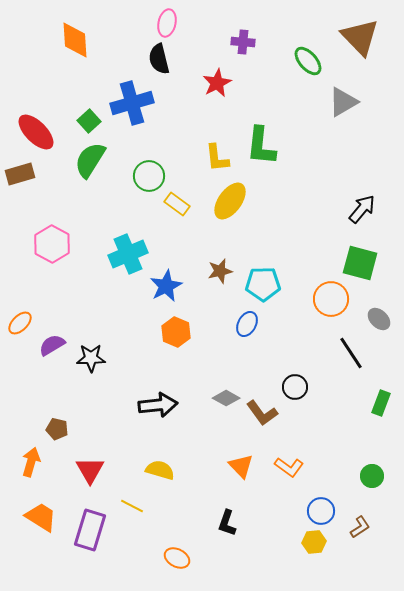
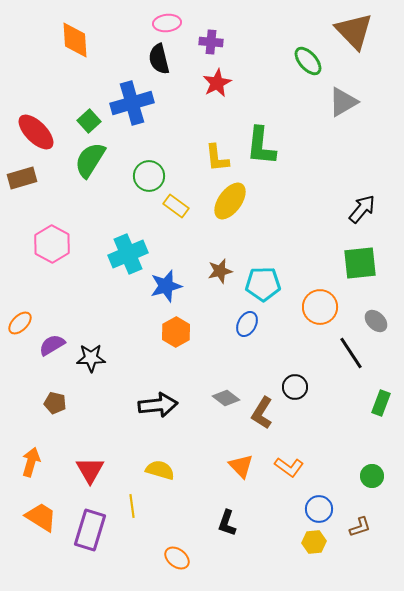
pink ellipse at (167, 23): rotated 72 degrees clockwise
brown triangle at (360, 37): moved 6 px left, 6 px up
purple cross at (243, 42): moved 32 px left
brown rectangle at (20, 174): moved 2 px right, 4 px down
yellow rectangle at (177, 204): moved 1 px left, 2 px down
green square at (360, 263): rotated 21 degrees counterclockwise
blue star at (166, 286): rotated 12 degrees clockwise
orange circle at (331, 299): moved 11 px left, 8 px down
gray ellipse at (379, 319): moved 3 px left, 2 px down
orange hexagon at (176, 332): rotated 8 degrees clockwise
gray diamond at (226, 398): rotated 8 degrees clockwise
brown L-shape at (262, 413): rotated 68 degrees clockwise
brown pentagon at (57, 429): moved 2 px left, 26 px up
yellow line at (132, 506): rotated 55 degrees clockwise
blue circle at (321, 511): moved 2 px left, 2 px up
brown L-shape at (360, 527): rotated 15 degrees clockwise
orange ellipse at (177, 558): rotated 10 degrees clockwise
